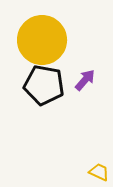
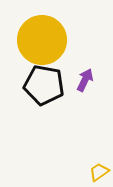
purple arrow: rotated 15 degrees counterclockwise
yellow trapezoid: rotated 60 degrees counterclockwise
